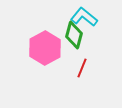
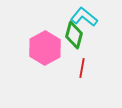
red line: rotated 12 degrees counterclockwise
